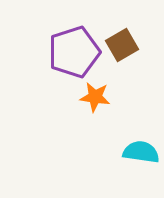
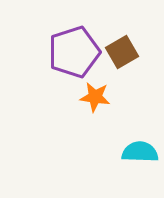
brown square: moved 7 px down
cyan semicircle: moved 1 px left; rotated 6 degrees counterclockwise
